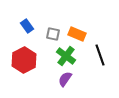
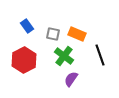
green cross: moved 2 px left
purple semicircle: moved 6 px right
